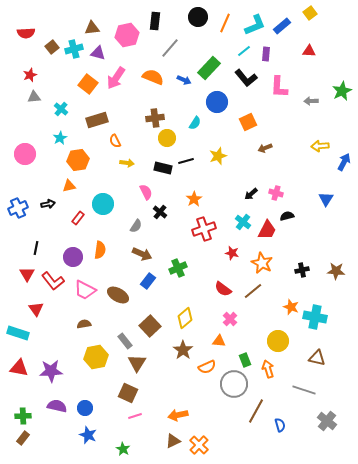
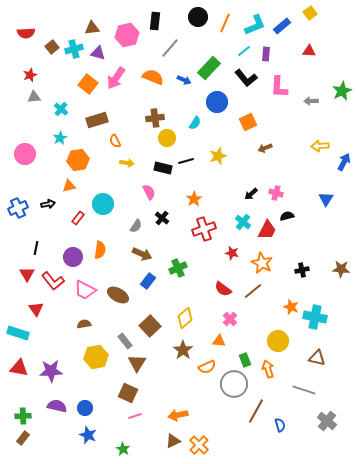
pink semicircle at (146, 192): moved 3 px right
black cross at (160, 212): moved 2 px right, 6 px down
brown star at (336, 271): moved 5 px right, 2 px up
